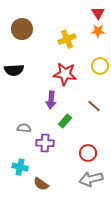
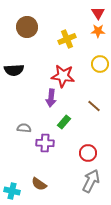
brown circle: moved 5 px right, 2 px up
yellow circle: moved 2 px up
red star: moved 2 px left, 2 px down
purple arrow: moved 2 px up
green rectangle: moved 1 px left, 1 px down
cyan cross: moved 8 px left, 24 px down
gray arrow: moved 2 px down; rotated 130 degrees clockwise
brown semicircle: moved 2 px left
